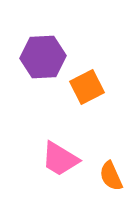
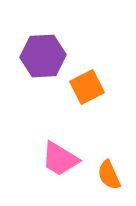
purple hexagon: moved 1 px up
orange semicircle: moved 2 px left, 1 px up
